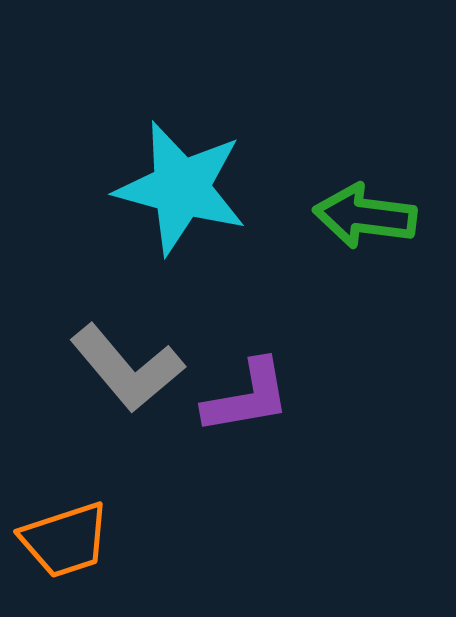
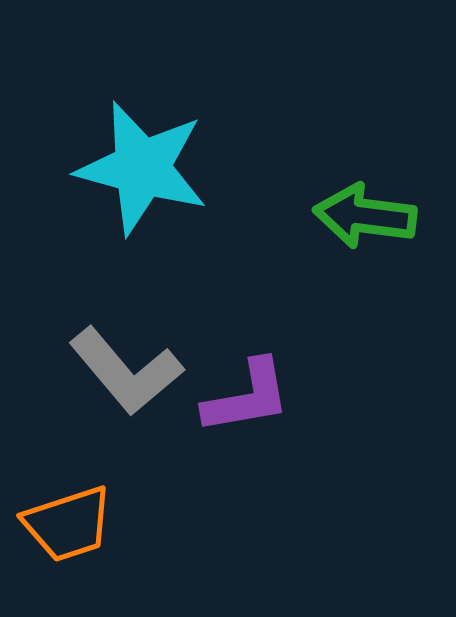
cyan star: moved 39 px left, 20 px up
gray L-shape: moved 1 px left, 3 px down
orange trapezoid: moved 3 px right, 16 px up
